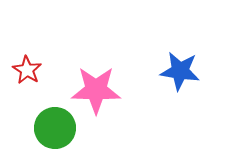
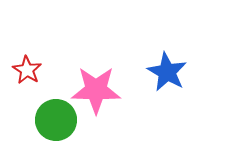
blue star: moved 13 px left, 1 px down; rotated 21 degrees clockwise
green circle: moved 1 px right, 8 px up
